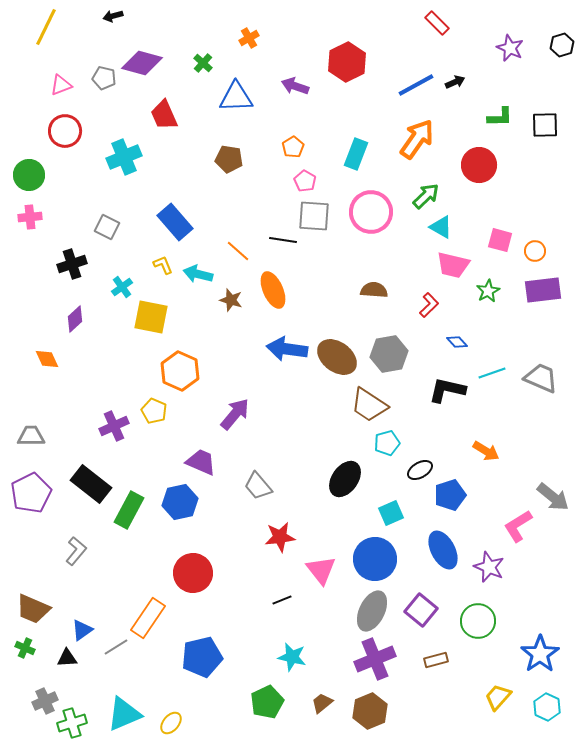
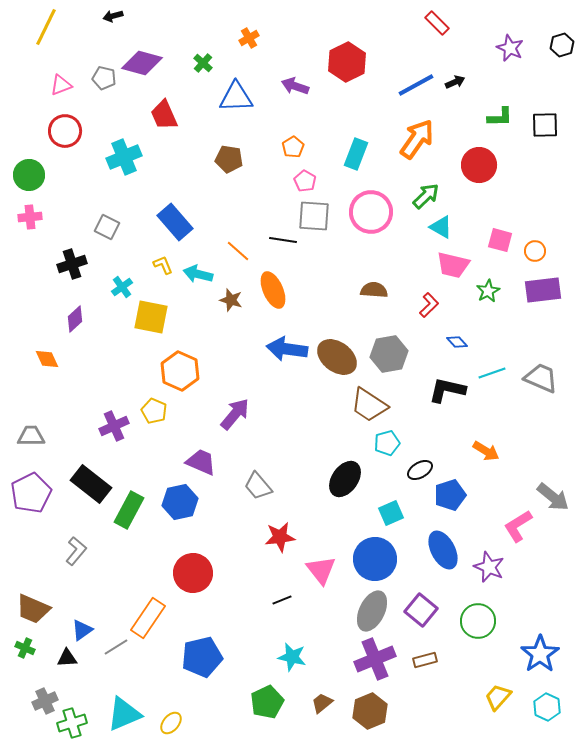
brown rectangle at (436, 660): moved 11 px left
